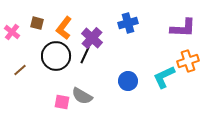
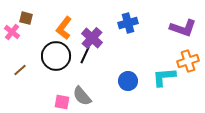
brown square: moved 11 px left, 5 px up
purple L-shape: rotated 16 degrees clockwise
cyan L-shape: rotated 20 degrees clockwise
gray semicircle: rotated 20 degrees clockwise
